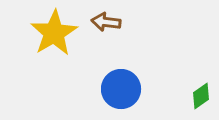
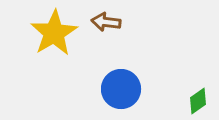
green diamond: moved 3 px left, 5 px down
